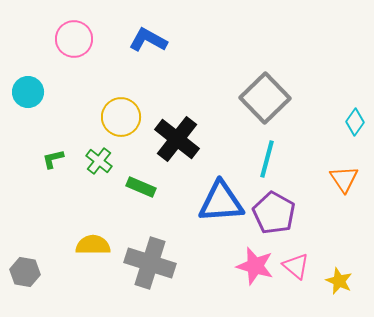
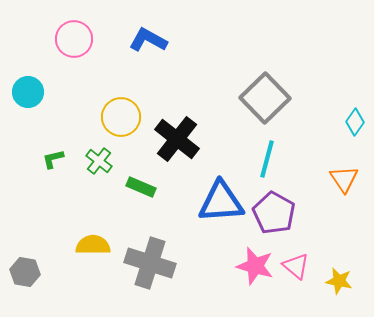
yellow star: rotated 12 degrees counterclockwise
